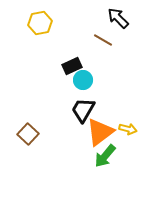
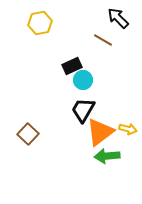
green arrow: moved 2 px right; rotated 45 degrees clockwise
